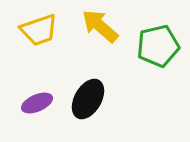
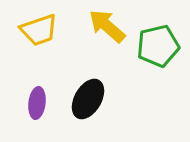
yellow arrow: moved 7 px right
purple ellipse: rotated 60 degrees counterclockwise
